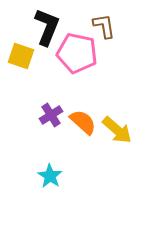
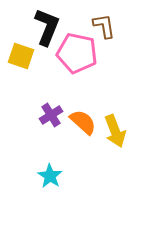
yellow arrow: moved 2 px left, 1 px down; rotated 28 degrees clockwise
